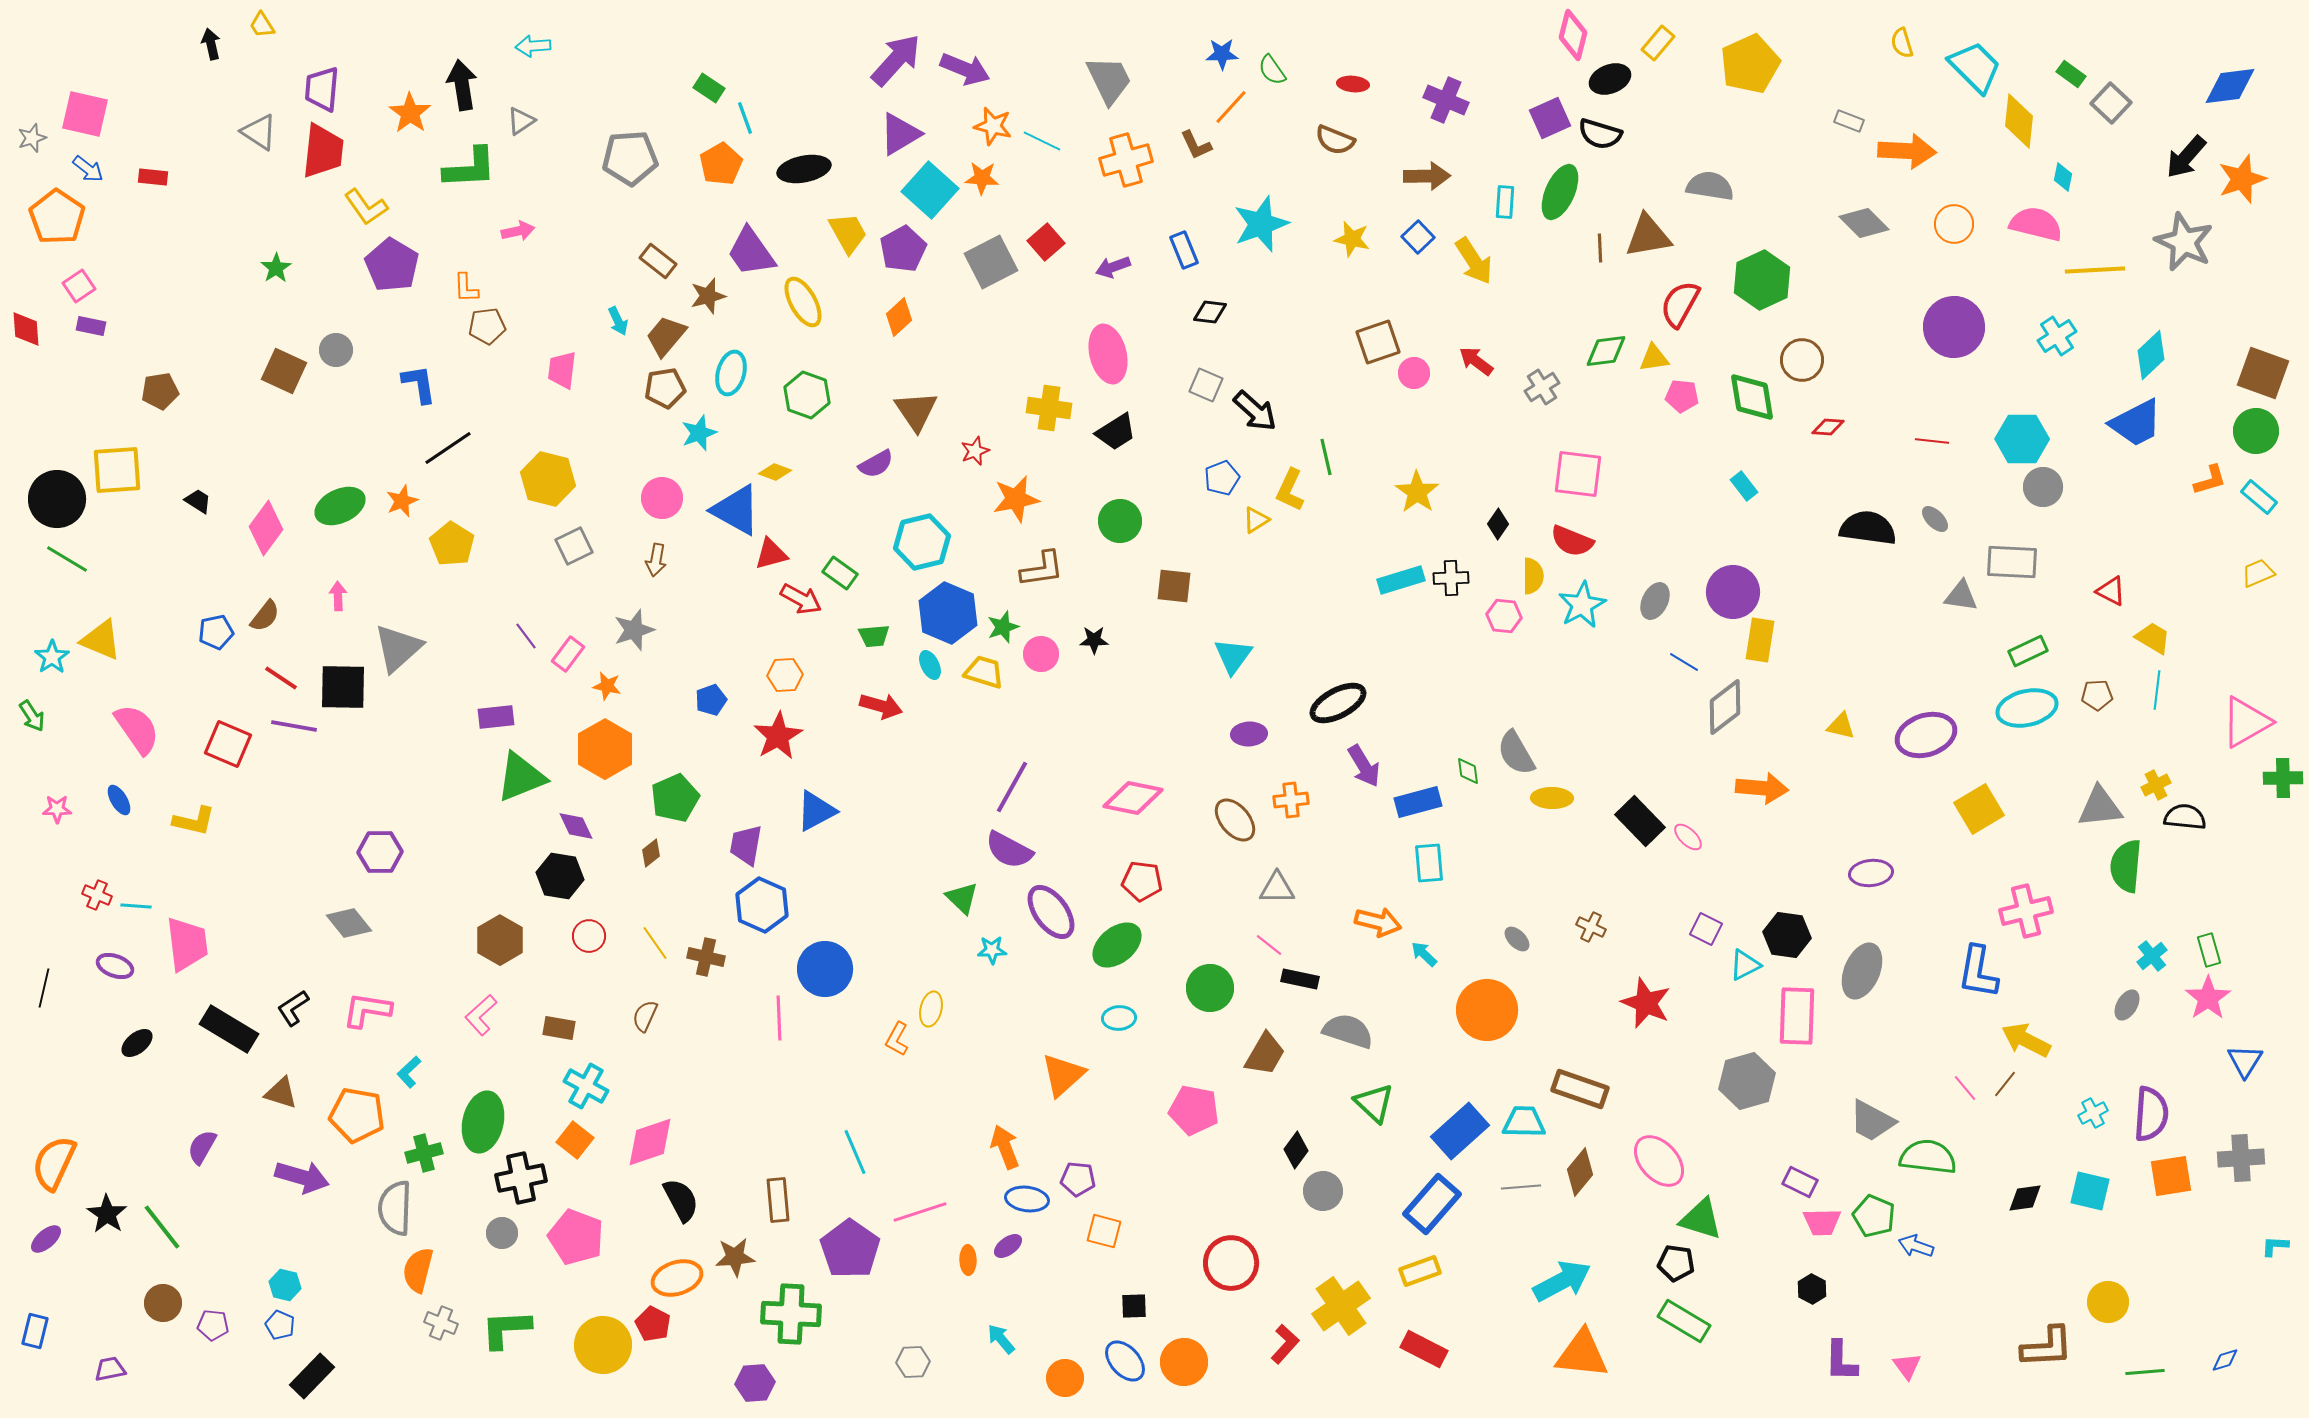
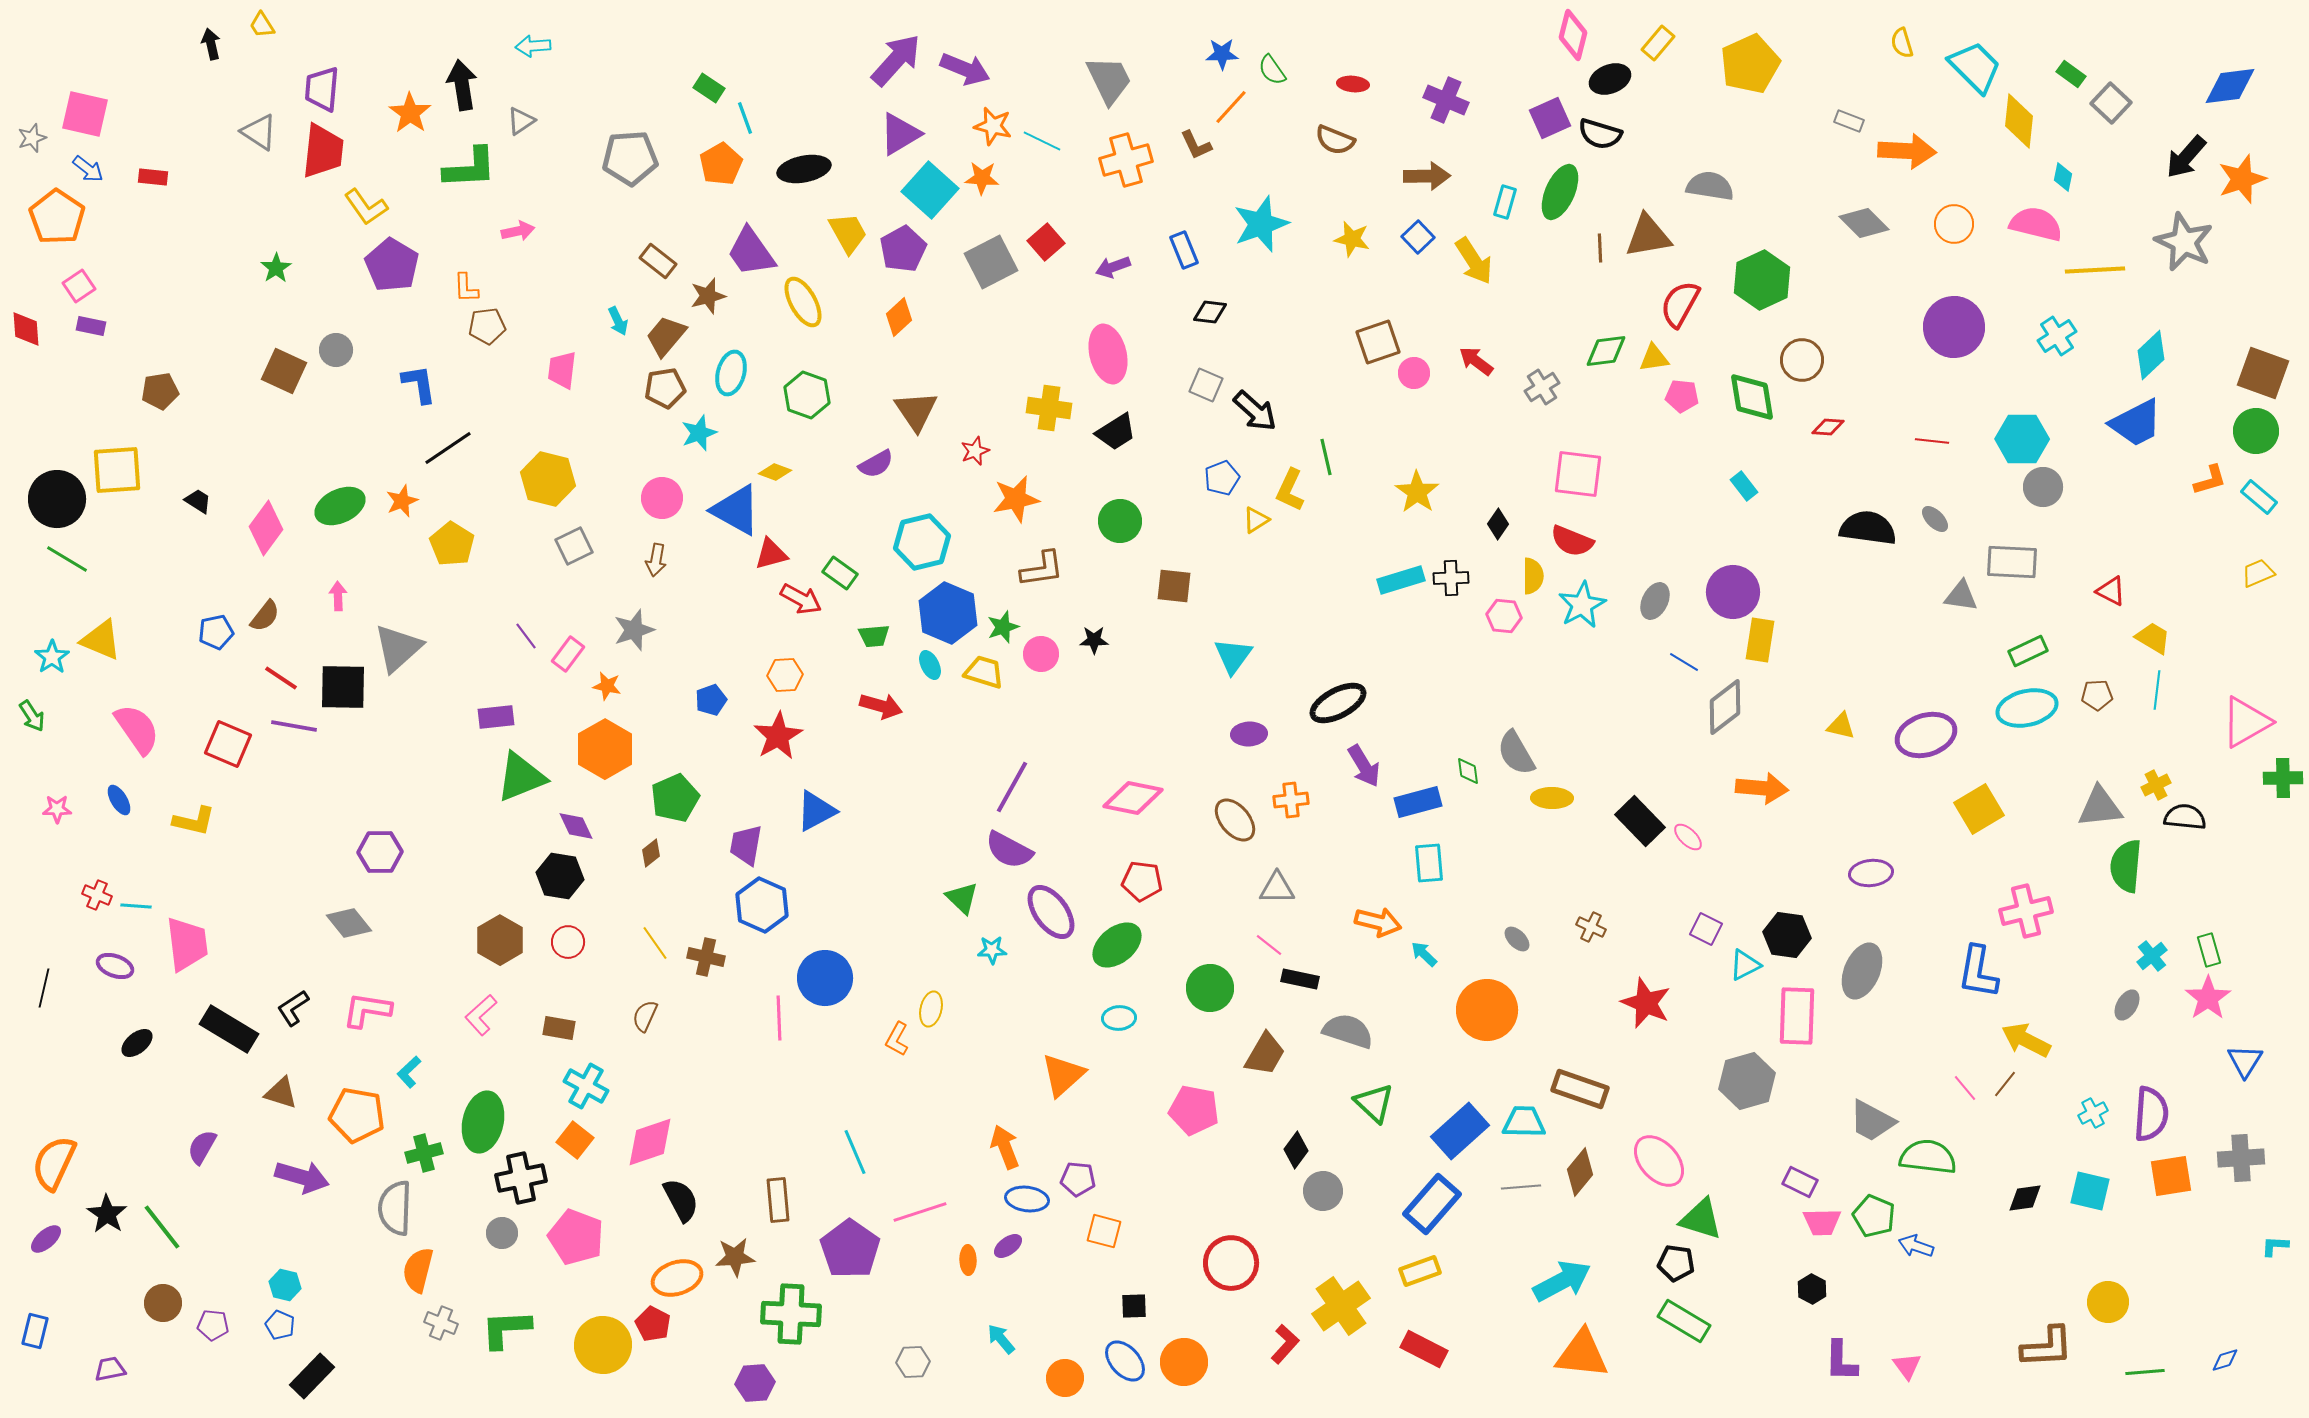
cyan rectangle at (1505, 202): rotated 12 degrees clockwise
red circle at (589, 936): moved 21 px left, 6 px down
blue circle at (825, 969): moved 9 px down
